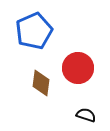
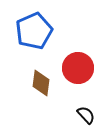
black semicircle: rotated 30 degrees clockwise
